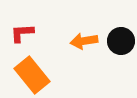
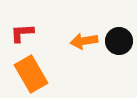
black circle: moved 2 px left
orange rectangle: moved 1 px left, 1 px up; rotated 9 degrees clockwise
